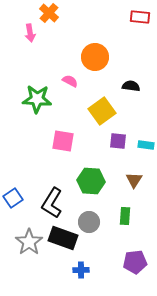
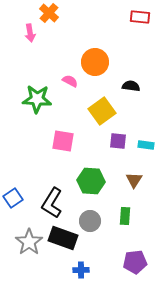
orange circle: moved 5 px down
gray circle: moved 1 px right, 1 px up
